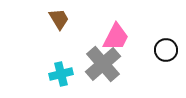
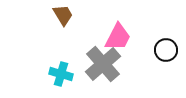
brown trapezoid: moved 4 px right, 4 px up
pink trapezoid: moved 2 px right
cyan cross: rotated 30 degrees clockwise
